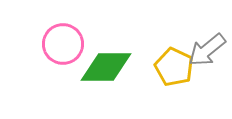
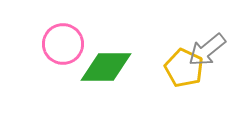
yellow pentagon: moved 10 px right, 1 px down
